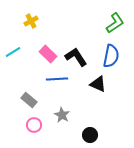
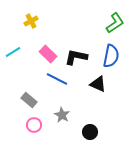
black L-shape: rotated 45 degrees counterclockwise
blue line: rotated 30 degrees clockwise
black circle: moved 3 px up
